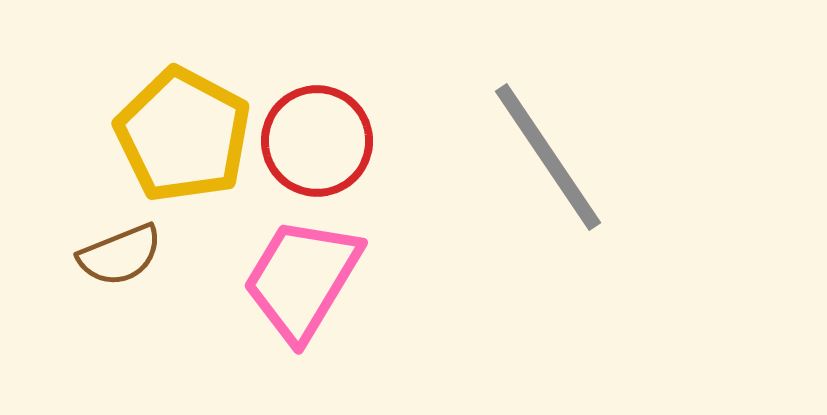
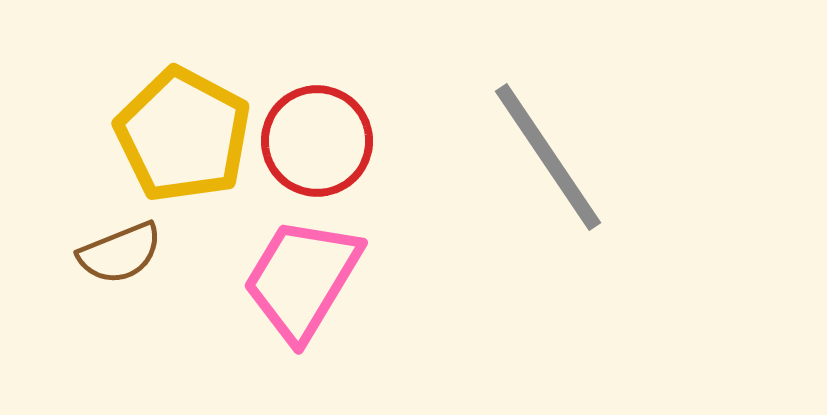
brown semicircle: moved 2 px up
